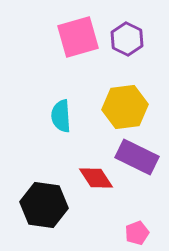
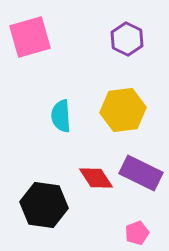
pink square: moved 48 px left
yellow hexagon: moved 2 px left, 3 px down
purple rectangle: moved 4 px right, 16 px down
